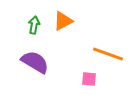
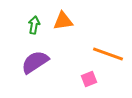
orange triangle: rotated 20 degrees clockwise
purple semicircle: rotated 64 degrees counterclockwise
pink square: rotated 28 degrees counterclockwise
